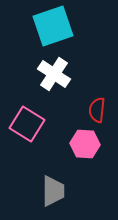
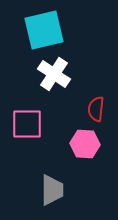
cyan square: moved 9 px left, 4 px down; rotated 6 degrees clockwise
red semicircle: moved 1 px left, 1 px up
pink square: rotated 32 degrees counterclockwise
gray trapezoid: moved 1 px left, 1 px up
